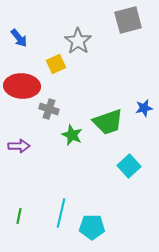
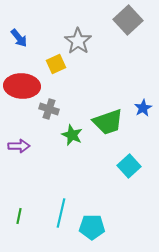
gray square: rotated 28 degrees counterclockwise
blue star: moved 1 px left; rotated 18 degrees counterclockwise
